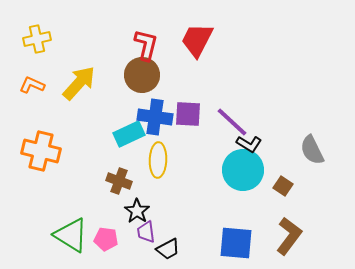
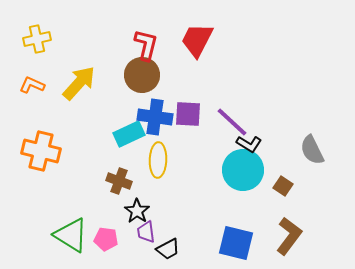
blue square: rotated 9 degrees clockwise
